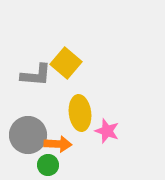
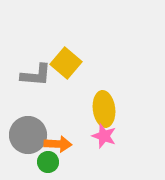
yellow ellipse: moved 24 px right, 4 px up
pink star: moved 3 px left, 5 px down
green circle: moved 3 px up
